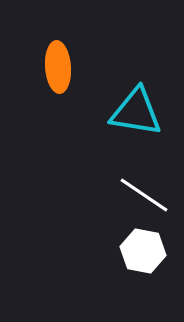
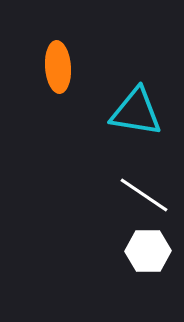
white hexagon: moved 5 px right; rotated 12 degrees counterclockwise
